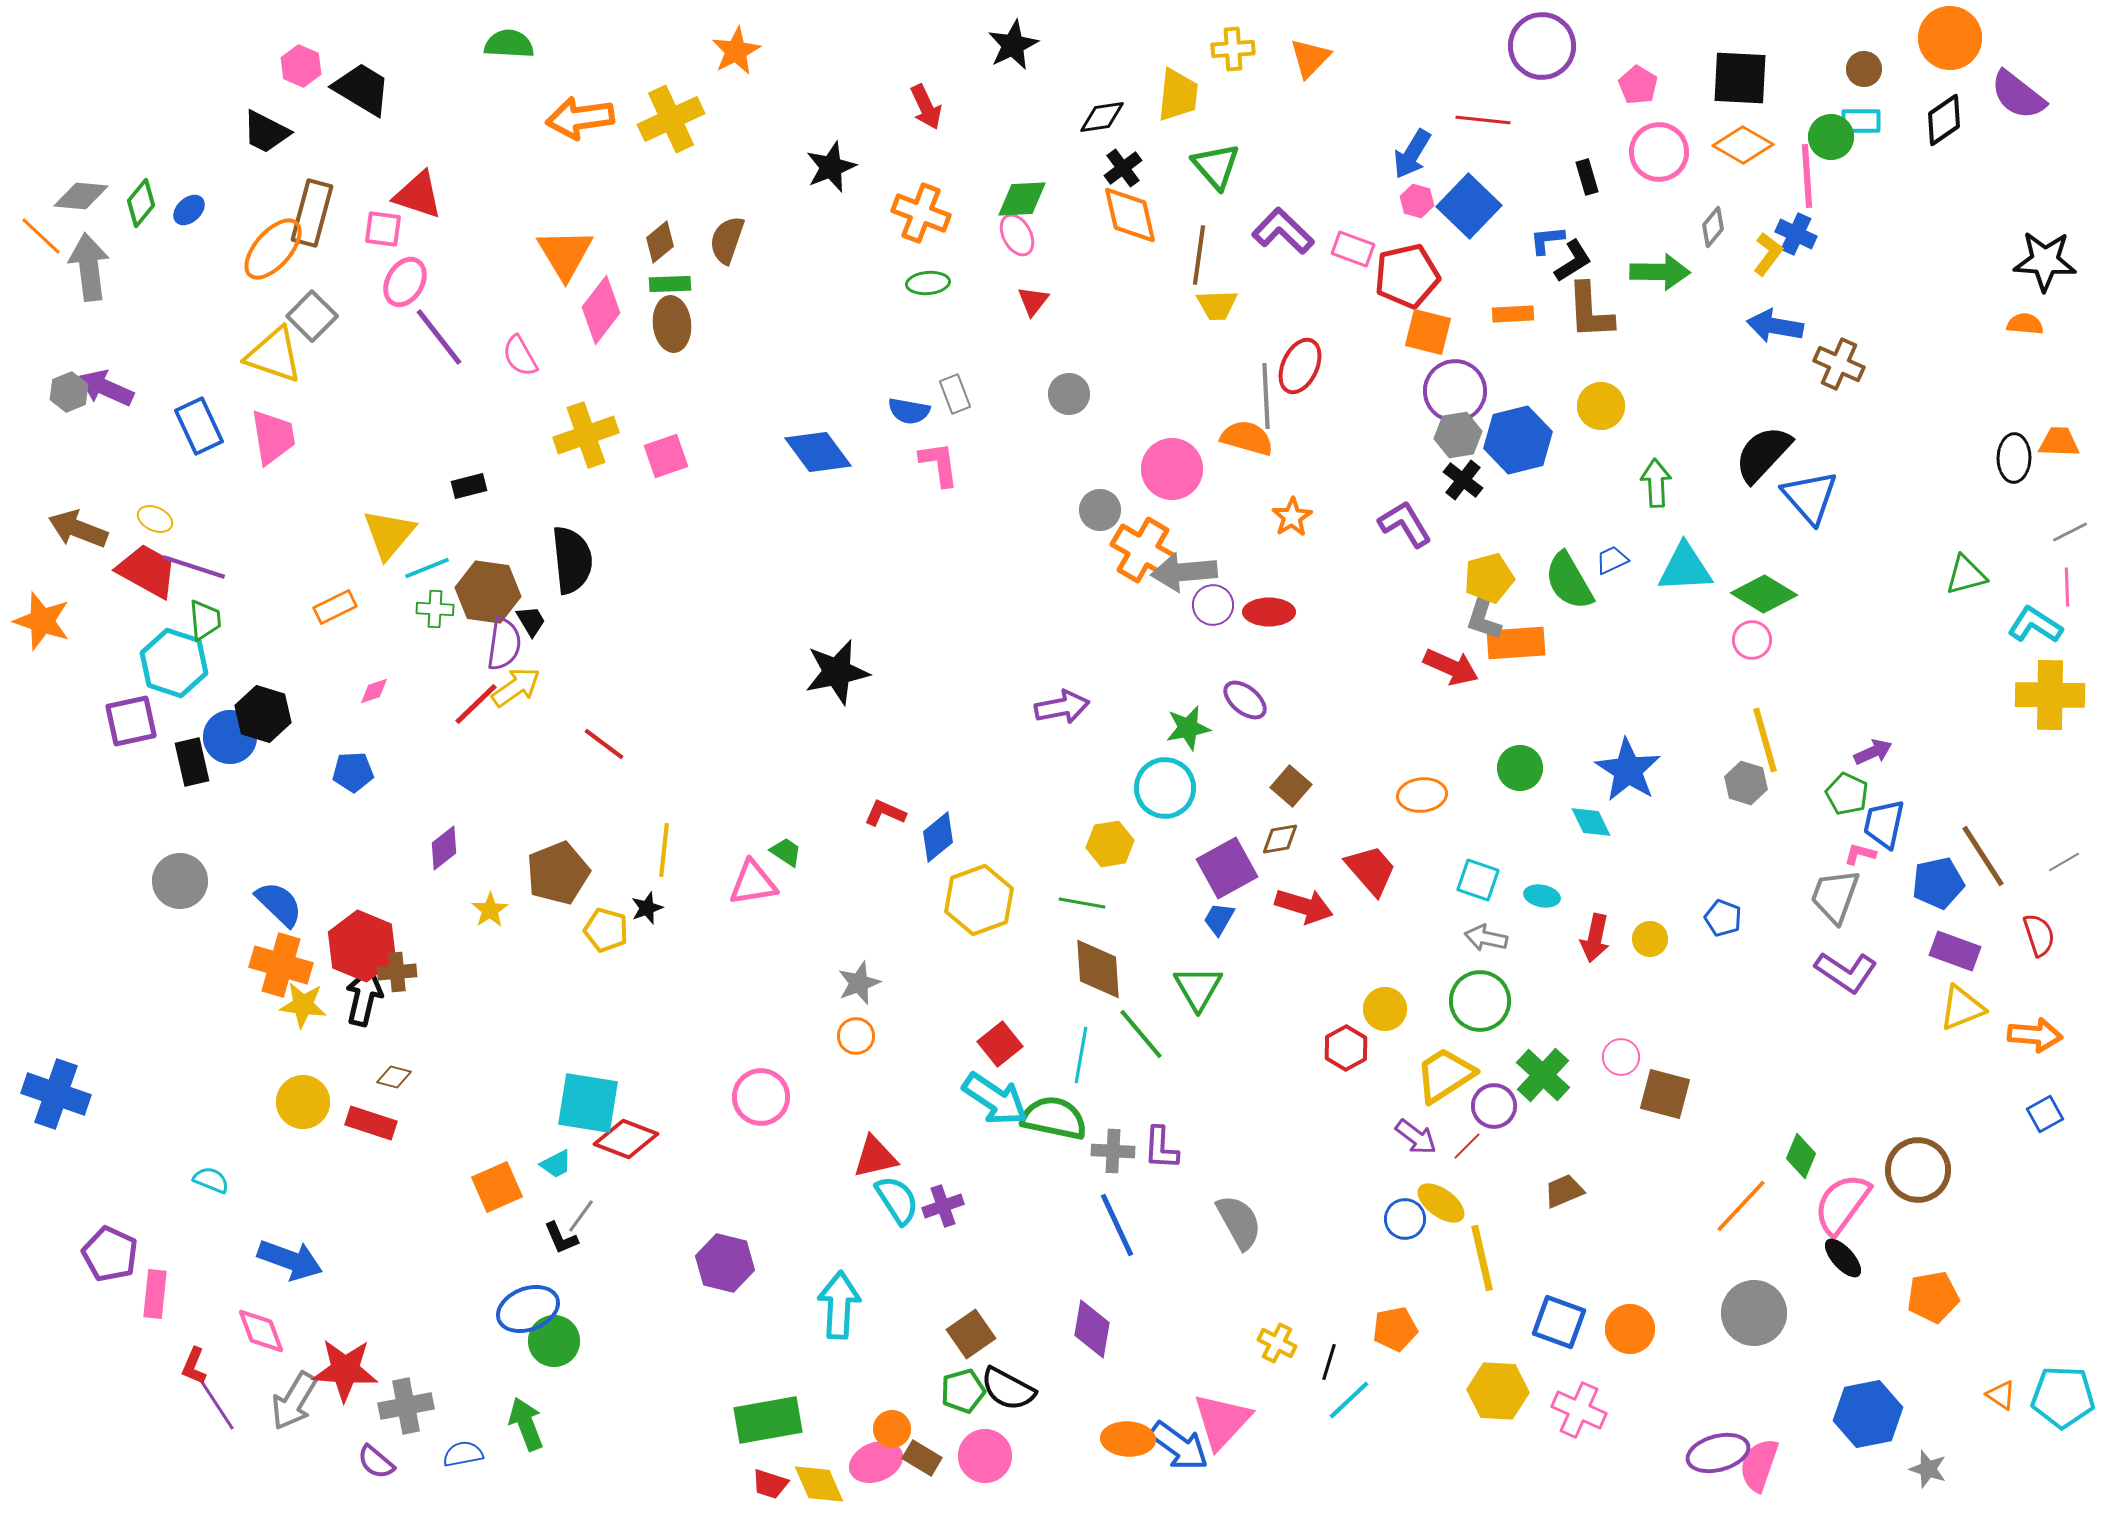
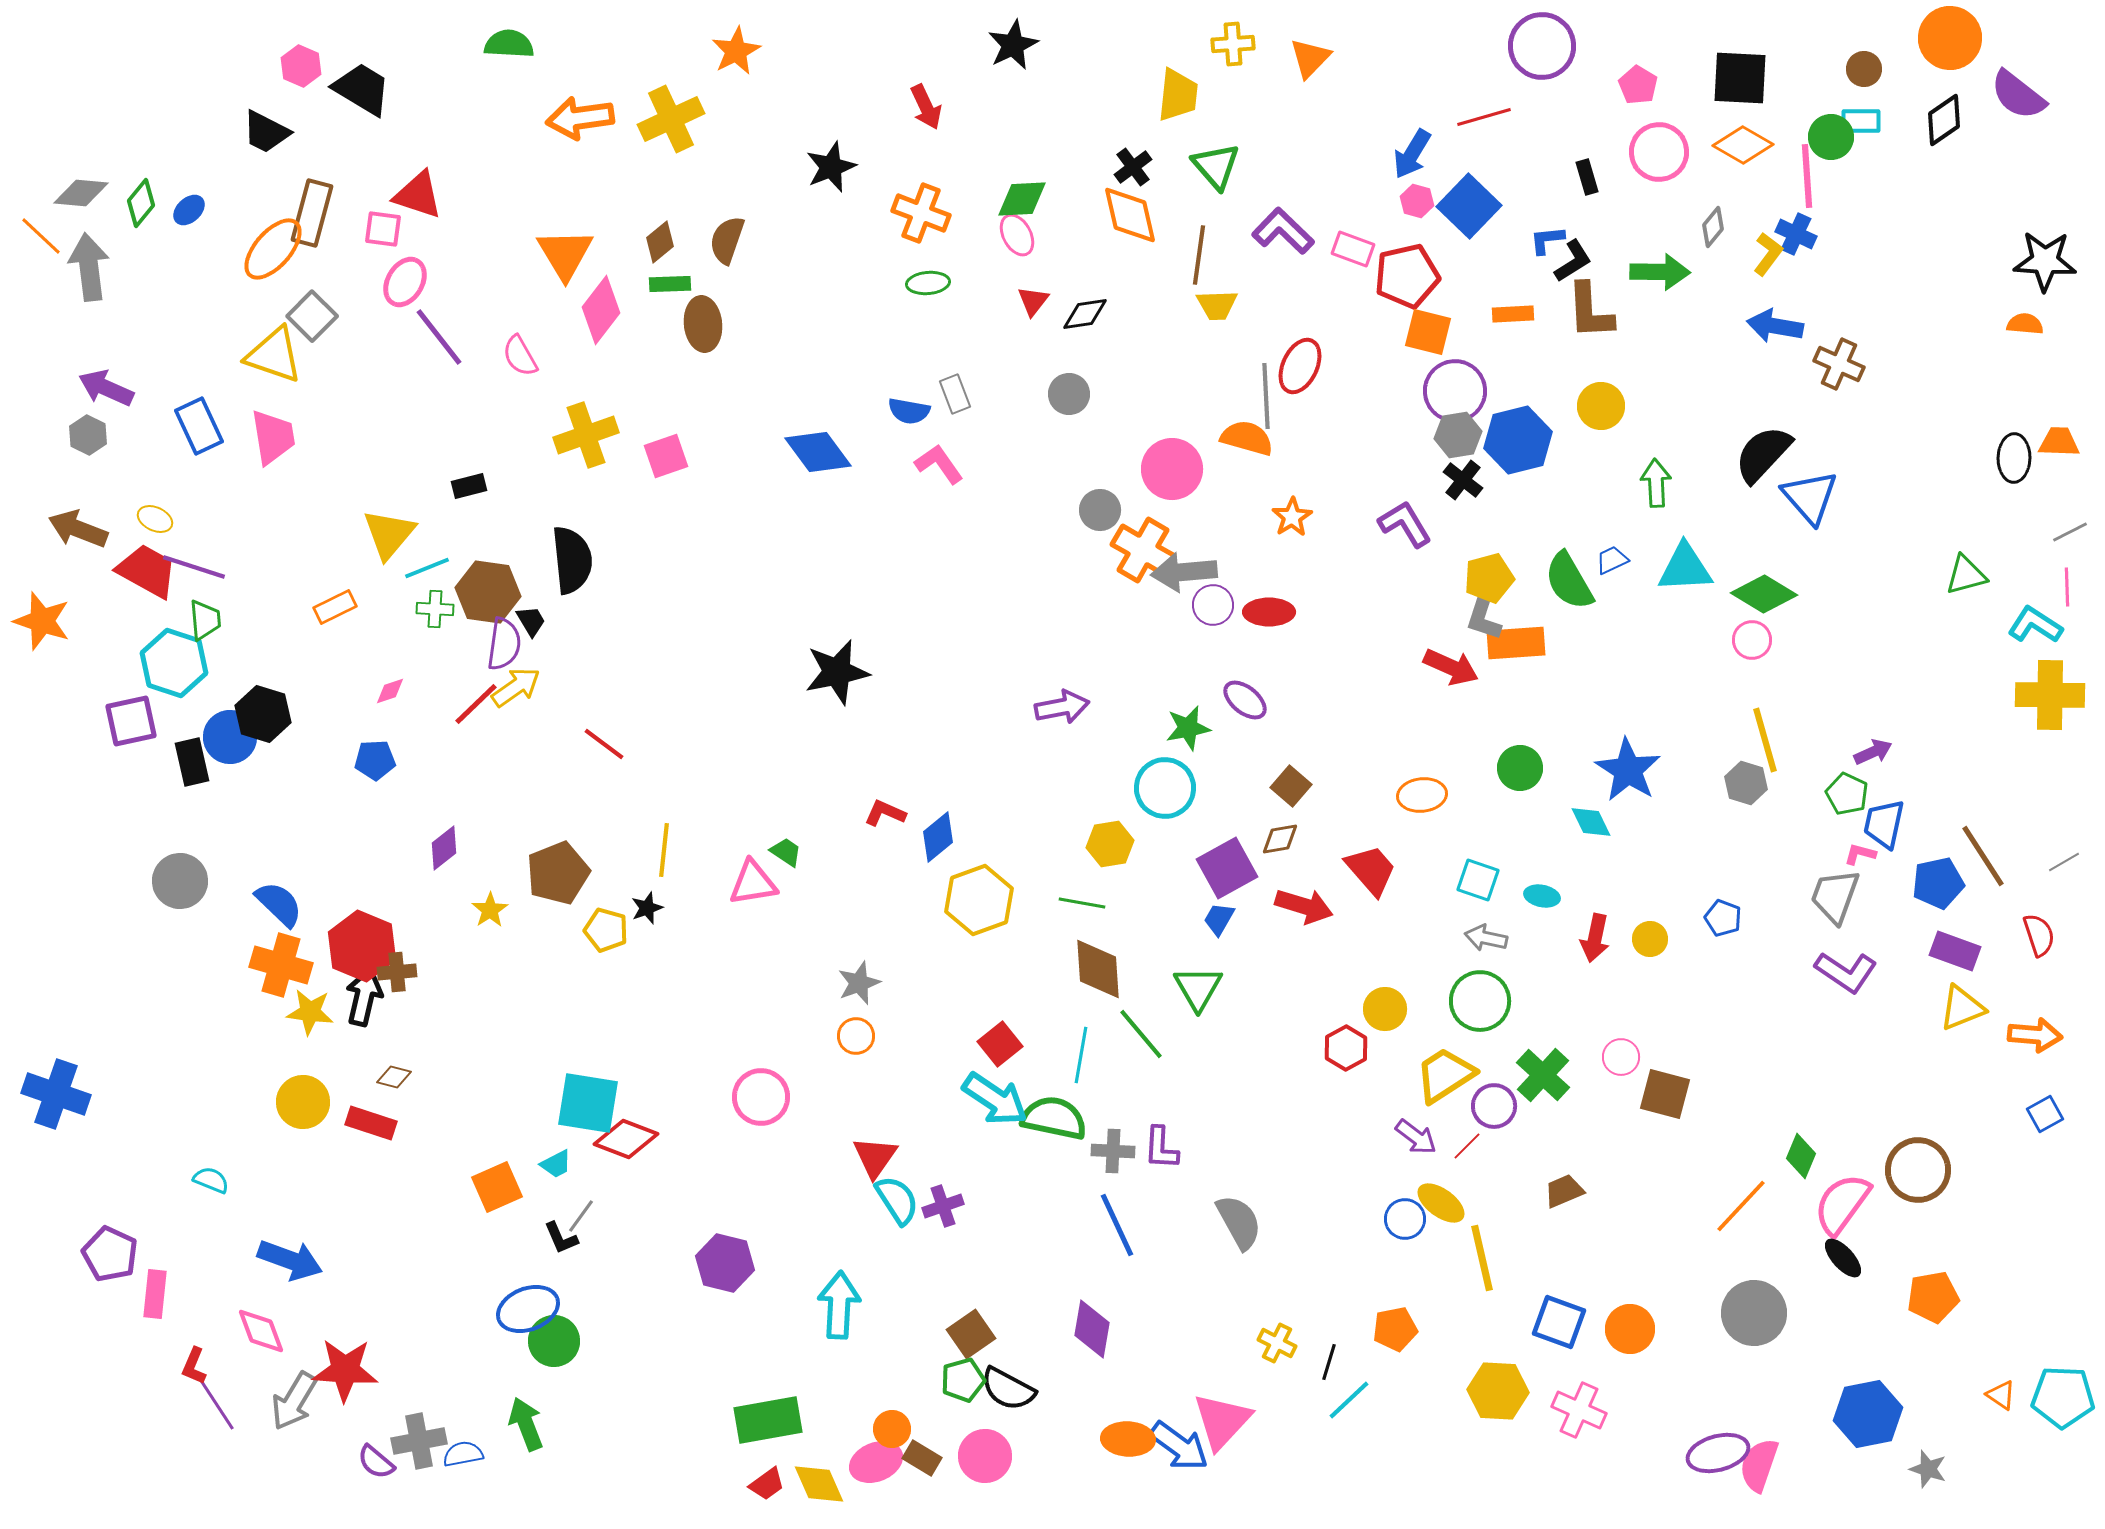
yellow cross at (1233, 49): moved 5 px up
black diamond at (1102, 117): moved 17 px left, 197 px down
red line at (1483, 120): moved 1 px right, 3 px up; rotated 22 degrees counterclockwise
black cross at (1123, 168): moved 10 px right, 1 px up
gray diamond at (81, 196): moved 3 px up
brown ellipse at (672, 324): moved 31 px right
gray hexagon at (69, 392): moved 19 px right, 43 px down; rotated 12 degrees counterclockwise
pink L-shape at (939, 464): rotated 27 degrees counterclockwise
pink diamond at (374, 691): moved 16 px right
blue pentagon at (353, 772): moved 22 px right, 12 px up
yellow star at (303, 1005): moved 7 px right, 7 px down
red triangle at (875, 1157): rotated 42 degrees counterclockwise
green pentagon at (963, 1391): moved 11 px up
gray cross at (406, 1406): moved 13 px right, 35 px down
red trapezoid at (770, 1484): moved 3 px left; rotated 54 degrees counterclockwise
